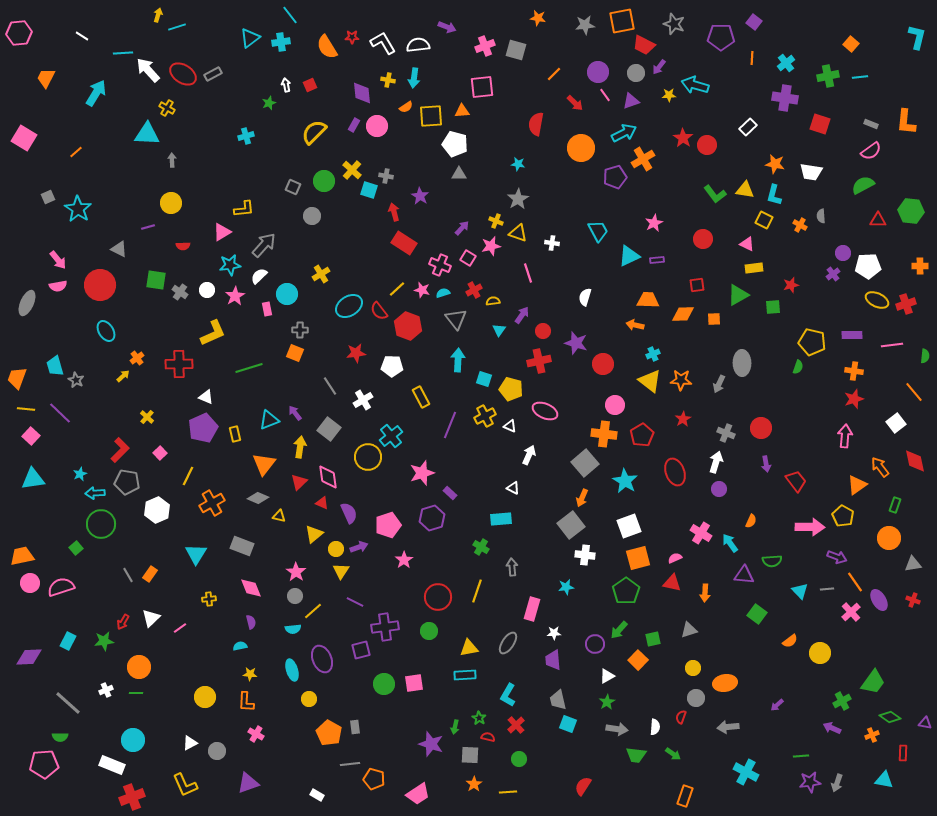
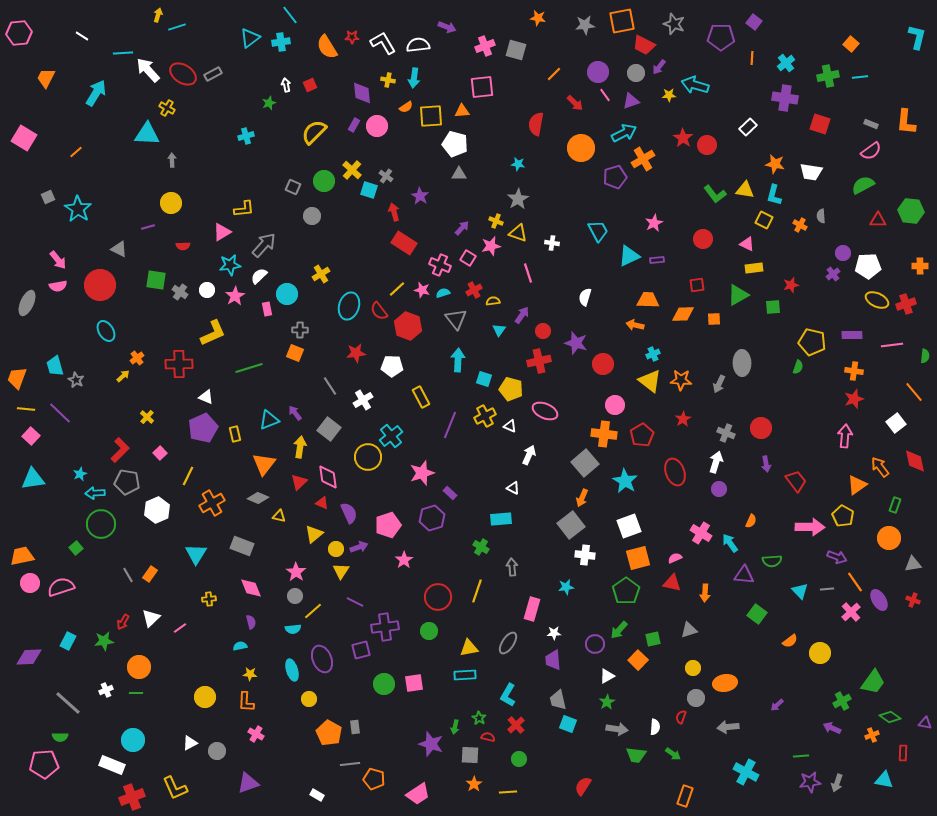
gray cross at (386, 176): rotated 24 degrees clockwise
cyan ellipse at (349, 306): rotated 40 degrees counterclockwise
yellow L-shape at (185, 785): moved 10 px left, 3 px down
